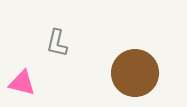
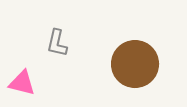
brown circle: moved 9 px up
